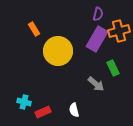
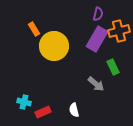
yellow circle: moved 4 px left, 5 px up
green rectangle: moved 1 px up
